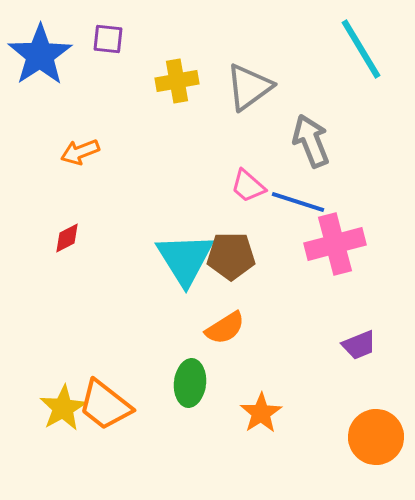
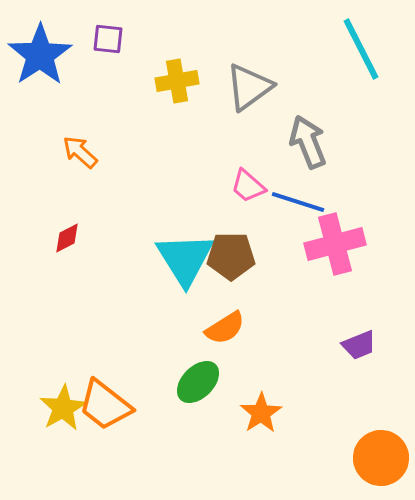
cyan line: rotated 4 degrees clockwise
gray arrow: moved 3 px left, 1 px down
orange arrow: rotated 63 degrees clockwise
green ellipse: moved 8 px right, 1 px up; rotated 39 degrees clockwise
orange circle: moved 5 px right, 21 px down
